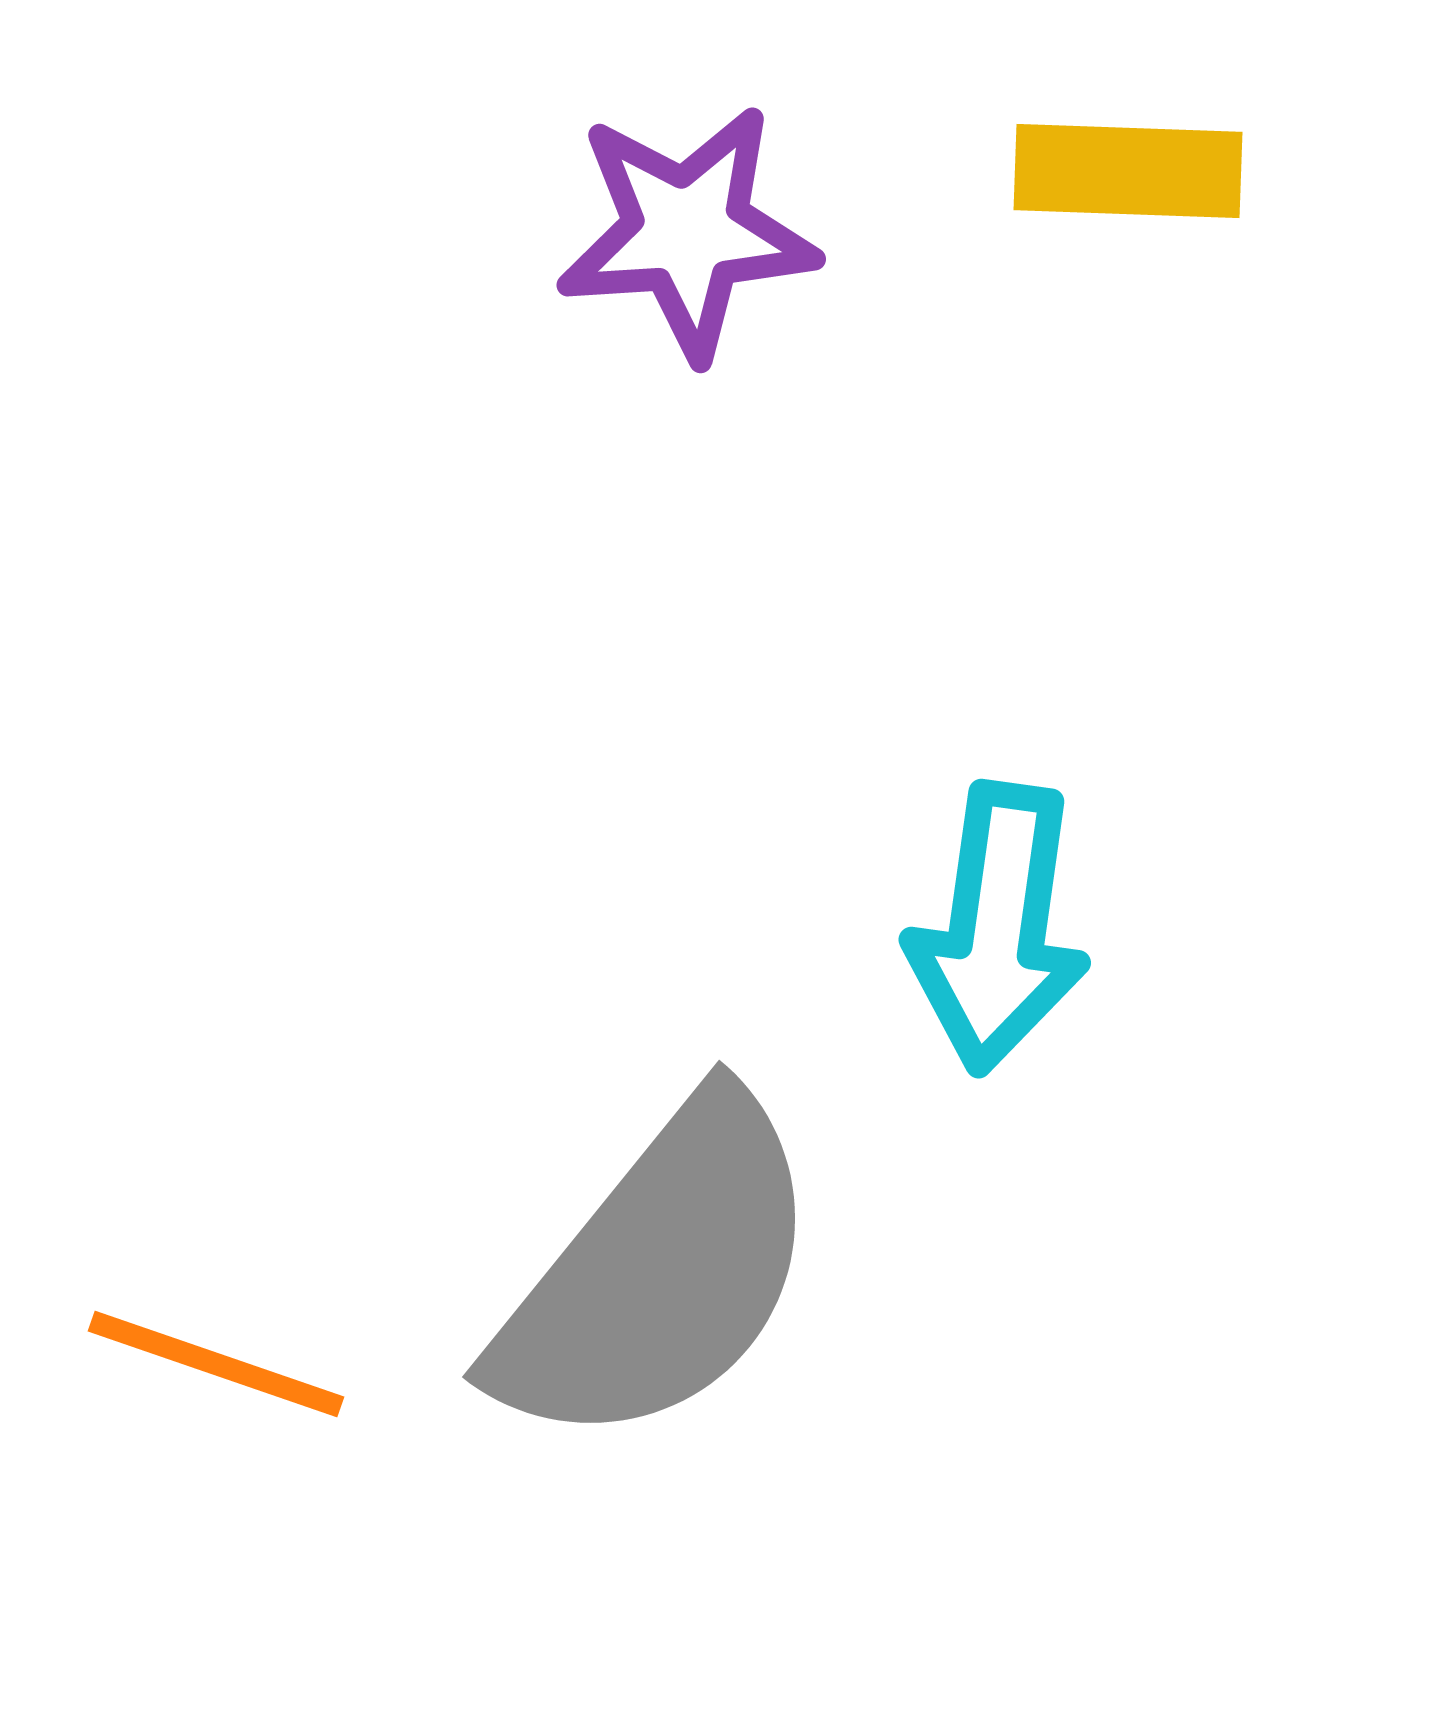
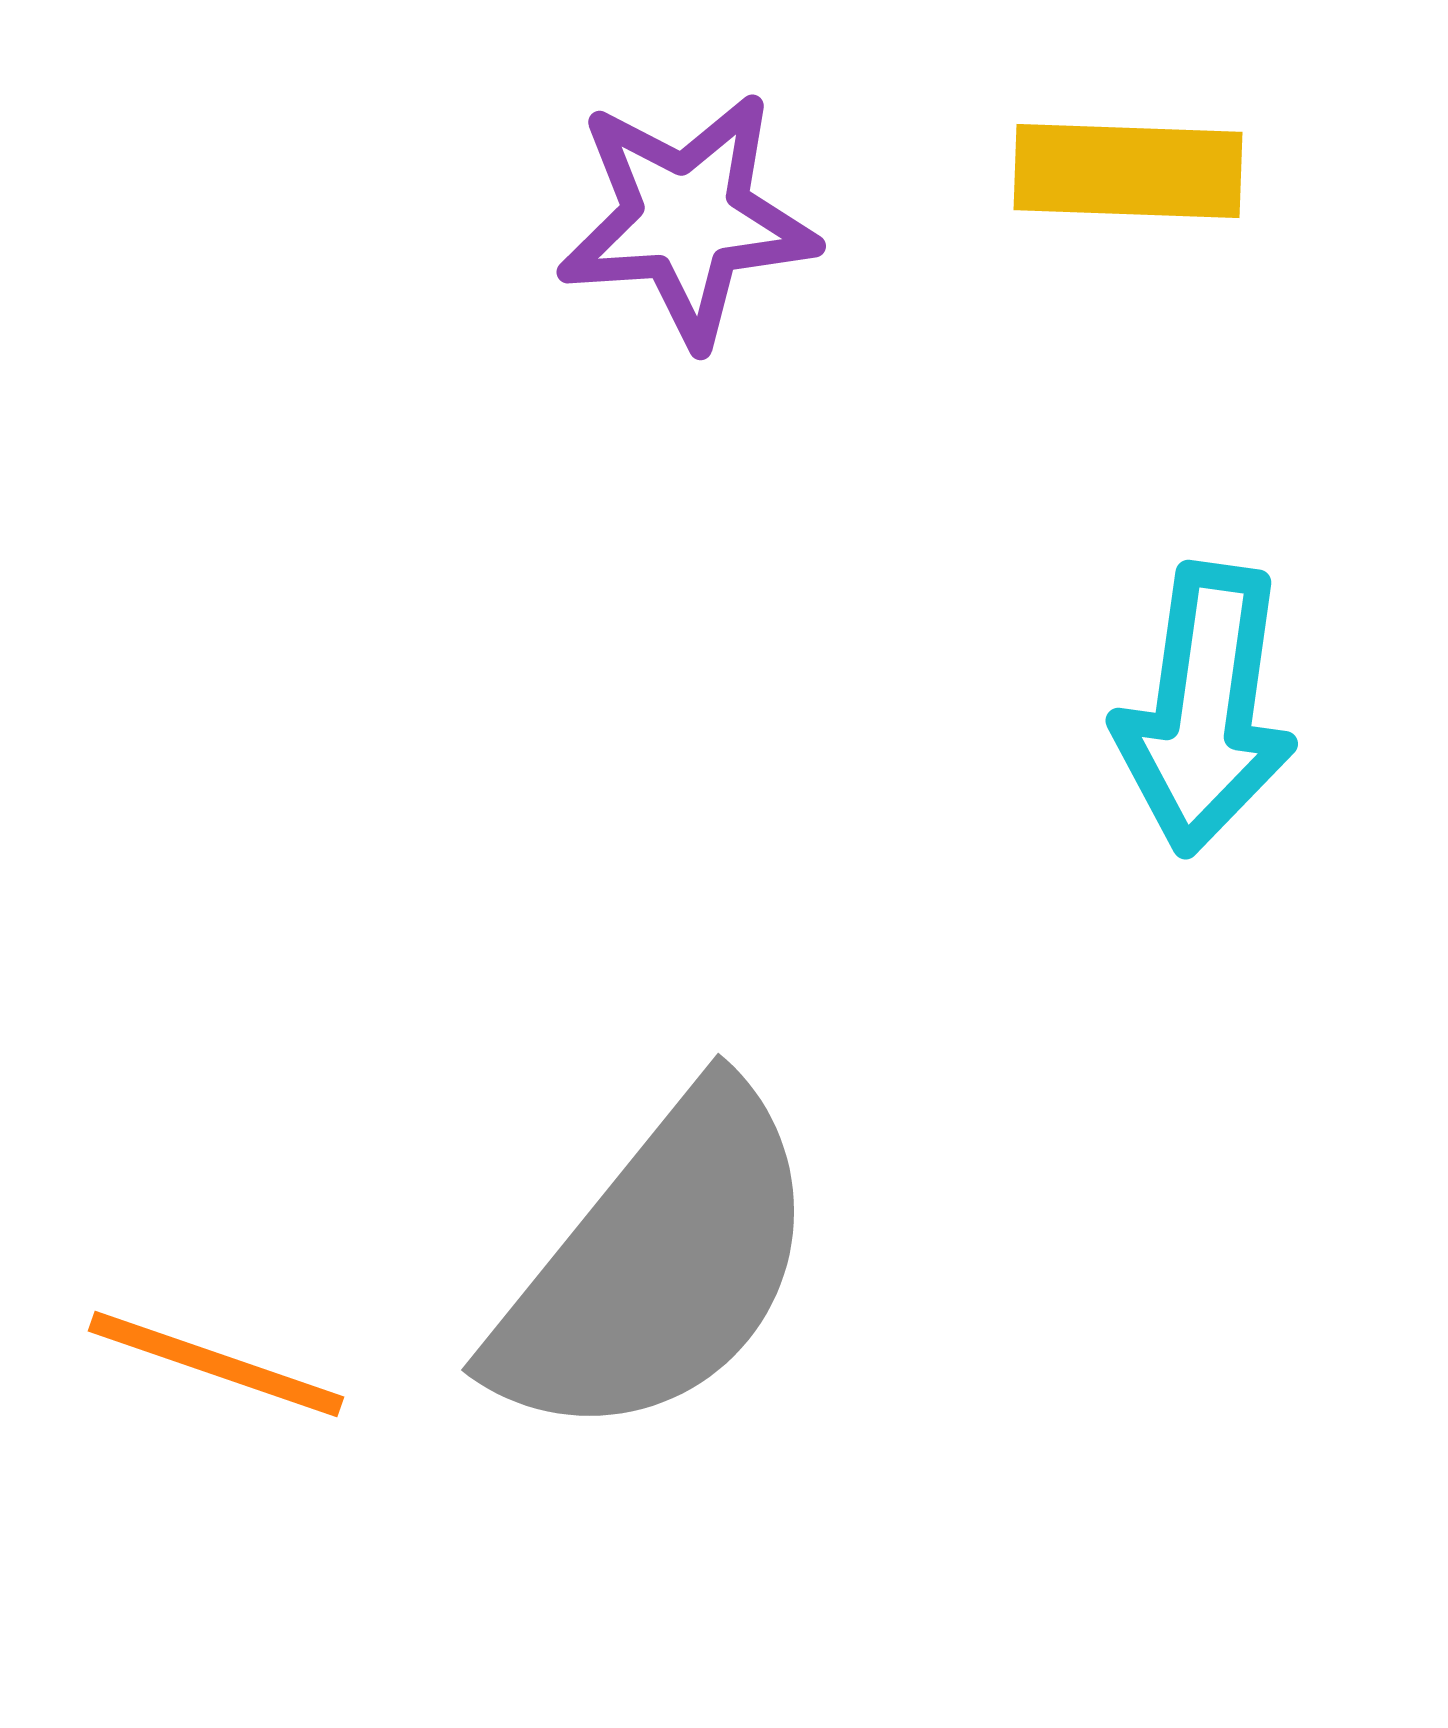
purple star: moved 13 px up
cyan arrow: moved 207 px right, 219 px up
gray semicircle: moved 1 px left, 7 px up
